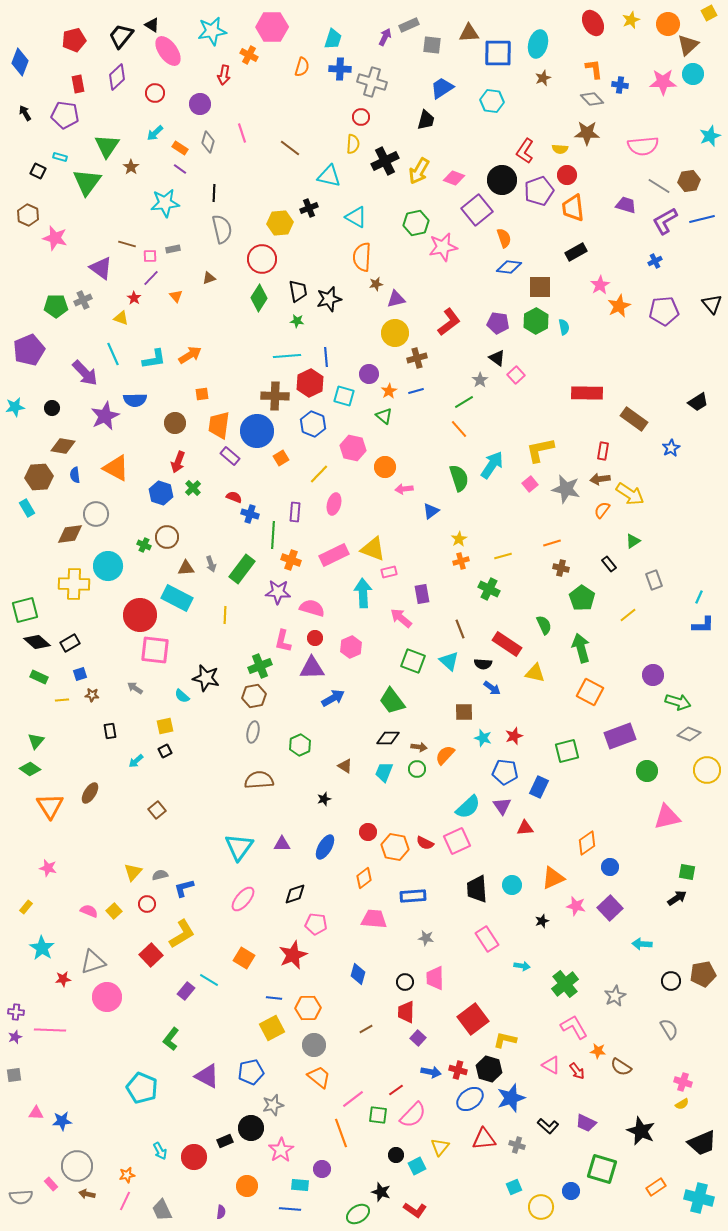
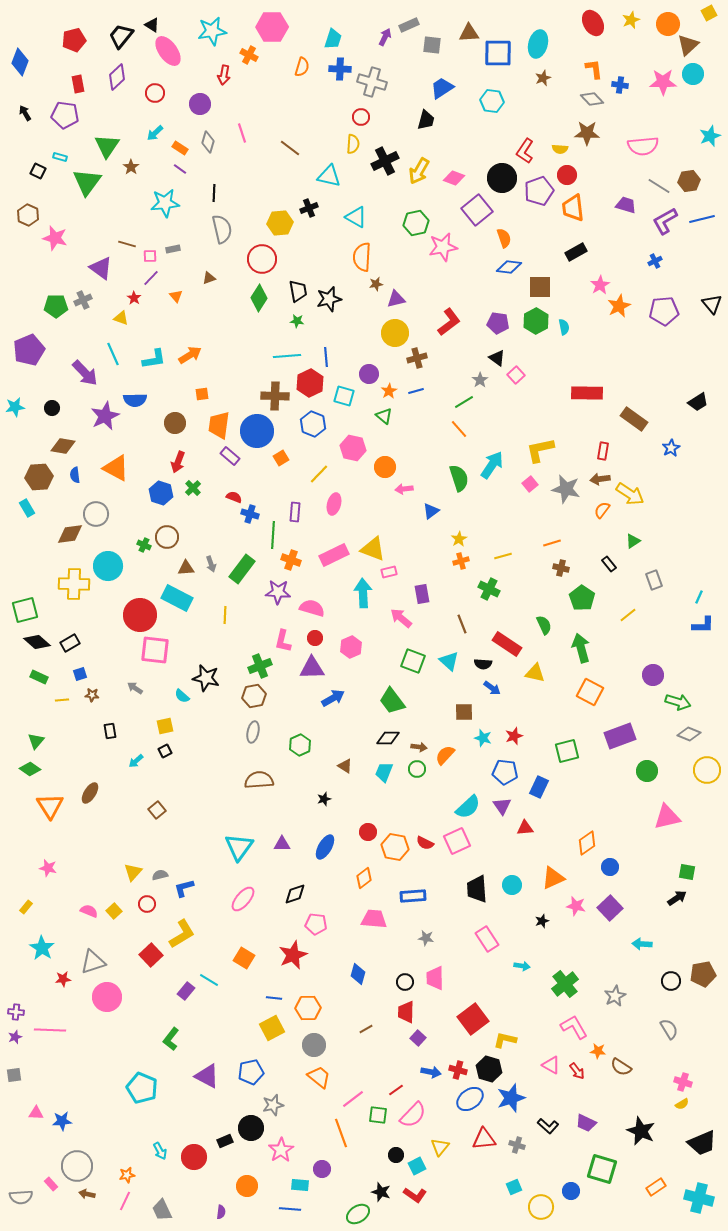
black circle at (502, 180): moved 2 px up
brown line at (460, 629): moved 2 px right, 5 px up
red L-shape at (415, 1210): moved 15 px up
